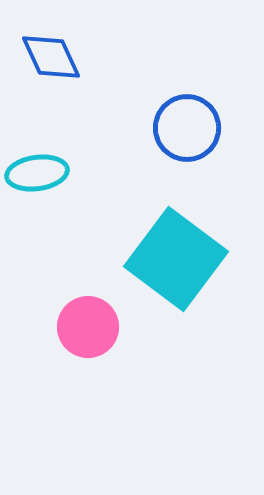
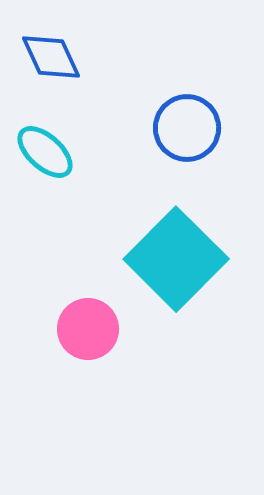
cyan ellipse: moved 8 px right, 21 px up; rotated 50 degrees clockwise
cyan square: rotated 8 degrees clockwise
pink circle: moved 2 px down
